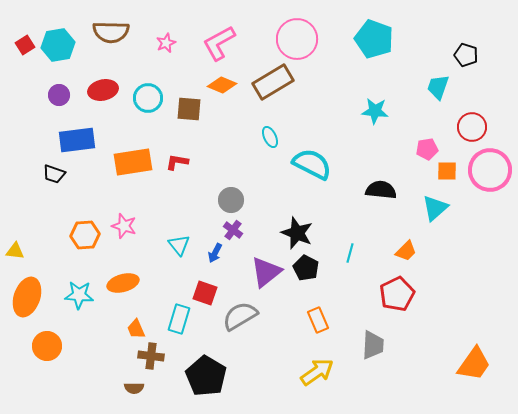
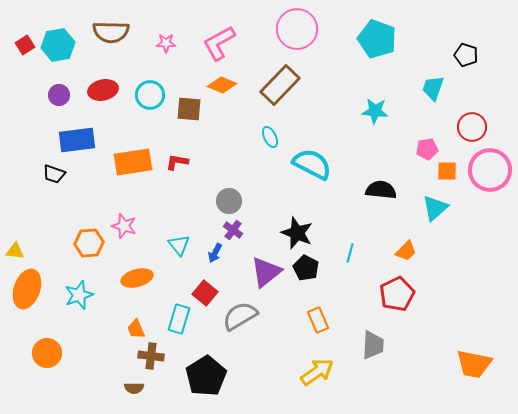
pink circle at (297, 39): moved 10 px up
cyan pentagon at (374, 39): moved 3 px right
pink star at (166, 43): rotated 24 degrees clockwise
brown rectangle at (273, 82): moved 7 px right, 3 px down; rotated 15 degrees counterclockwise
cyan trapezoid at (438, 87): moved 5 px left, 1 px down
cyan circle at (148, 98): moved 2 px right, 3 px up
gray circle at (231, 200): moved 2 px left, 1 px down
orange hexagon at (85, 235): moved 4 px right, 8 px down
orange ellipse at (123, 283): moved 14 px right, 5 px up
red square at (205, 293): rotated 20 degrees clockwise
cyan star at (79, 295): rotated 24 degrees counterclockwise
orange ellipse at (27, 297): moved 8 px up
orange circle at (47, 346): moved 7 px down
orange trapezoid at (474, 364): rotated 66 degrees clockwise
black pentagon at (206, 376): rotated 9 degrees clockwise
